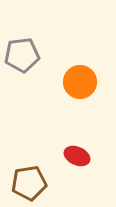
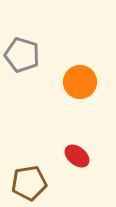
gray pentagon: rotated 24 degrees clockwise
red ellipse: rotated 15 degrees clockwise
